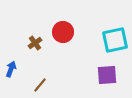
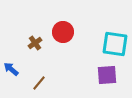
cyan square: moved 4 px down; rotated 20 degrees clockwise
blue arrow: rotated 70 degrees counterclockwise
brown line: moved 1 px left, 2 px up
